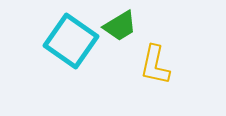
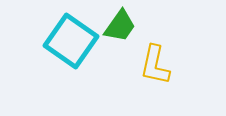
green trapezoid: rotated 24 degrees counterclockwise
